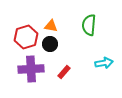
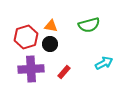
green semicircle: rotated 110 degrees counterclockwise
cyan arrow: rotated 18 degrees counterclockwise
